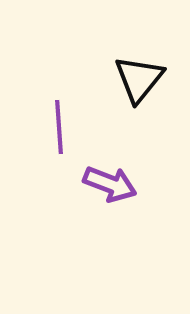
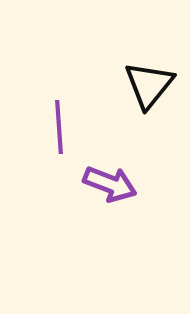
black triangle: moved 10 px right, 6 px down
